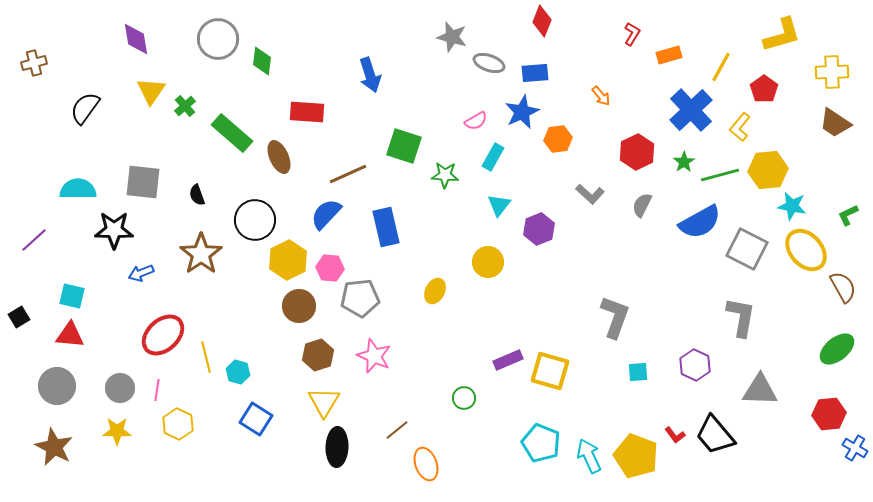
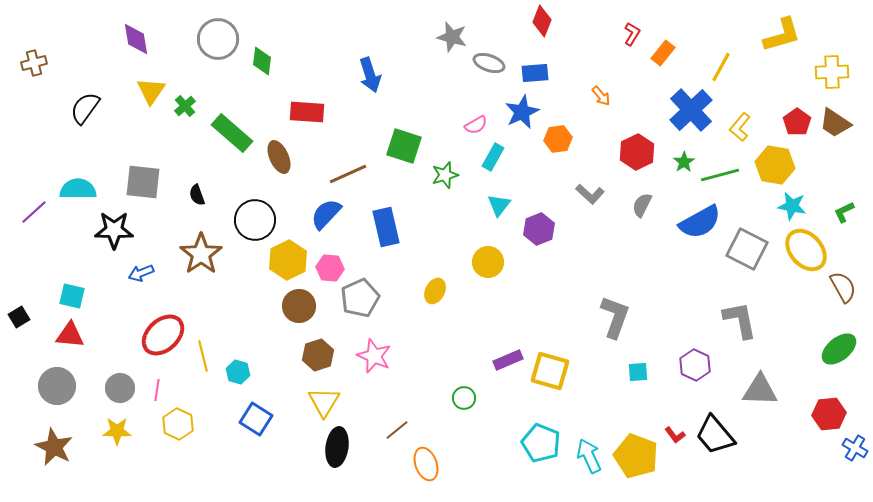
orange rectangle at (669, 55): moved 6 px left, 2 px up; rotated 35 degrees counterclockwise
red pentagon at (764, 89): moved 33 px right, 33 px down
pink semicircle at (476, 121): moved 4 px down
yellow hexagon at (768, 170): moved 7 px right, 5 px up; rotated 15 degrees clockwise
green star at (445, 175): rotated 20 degrees counterclockwise
green L-shape at (848, 215): moved 4 px left, 3 px up
purple line at (34, 240): moved 28 px up
gray pentagon at (360, 298): rotated 18 degrees counterclockwise
gray L-shape at (741, 317): moved 1 px left, 3 px down; rotated 21 degrees counterclockwise
green ellipse at (837, 349): moved 2 px right
yellow line at (206, 357): moved 3 px left, 1 px up
black ellipse at (337, 447): rotated 6 degrees clockwise
